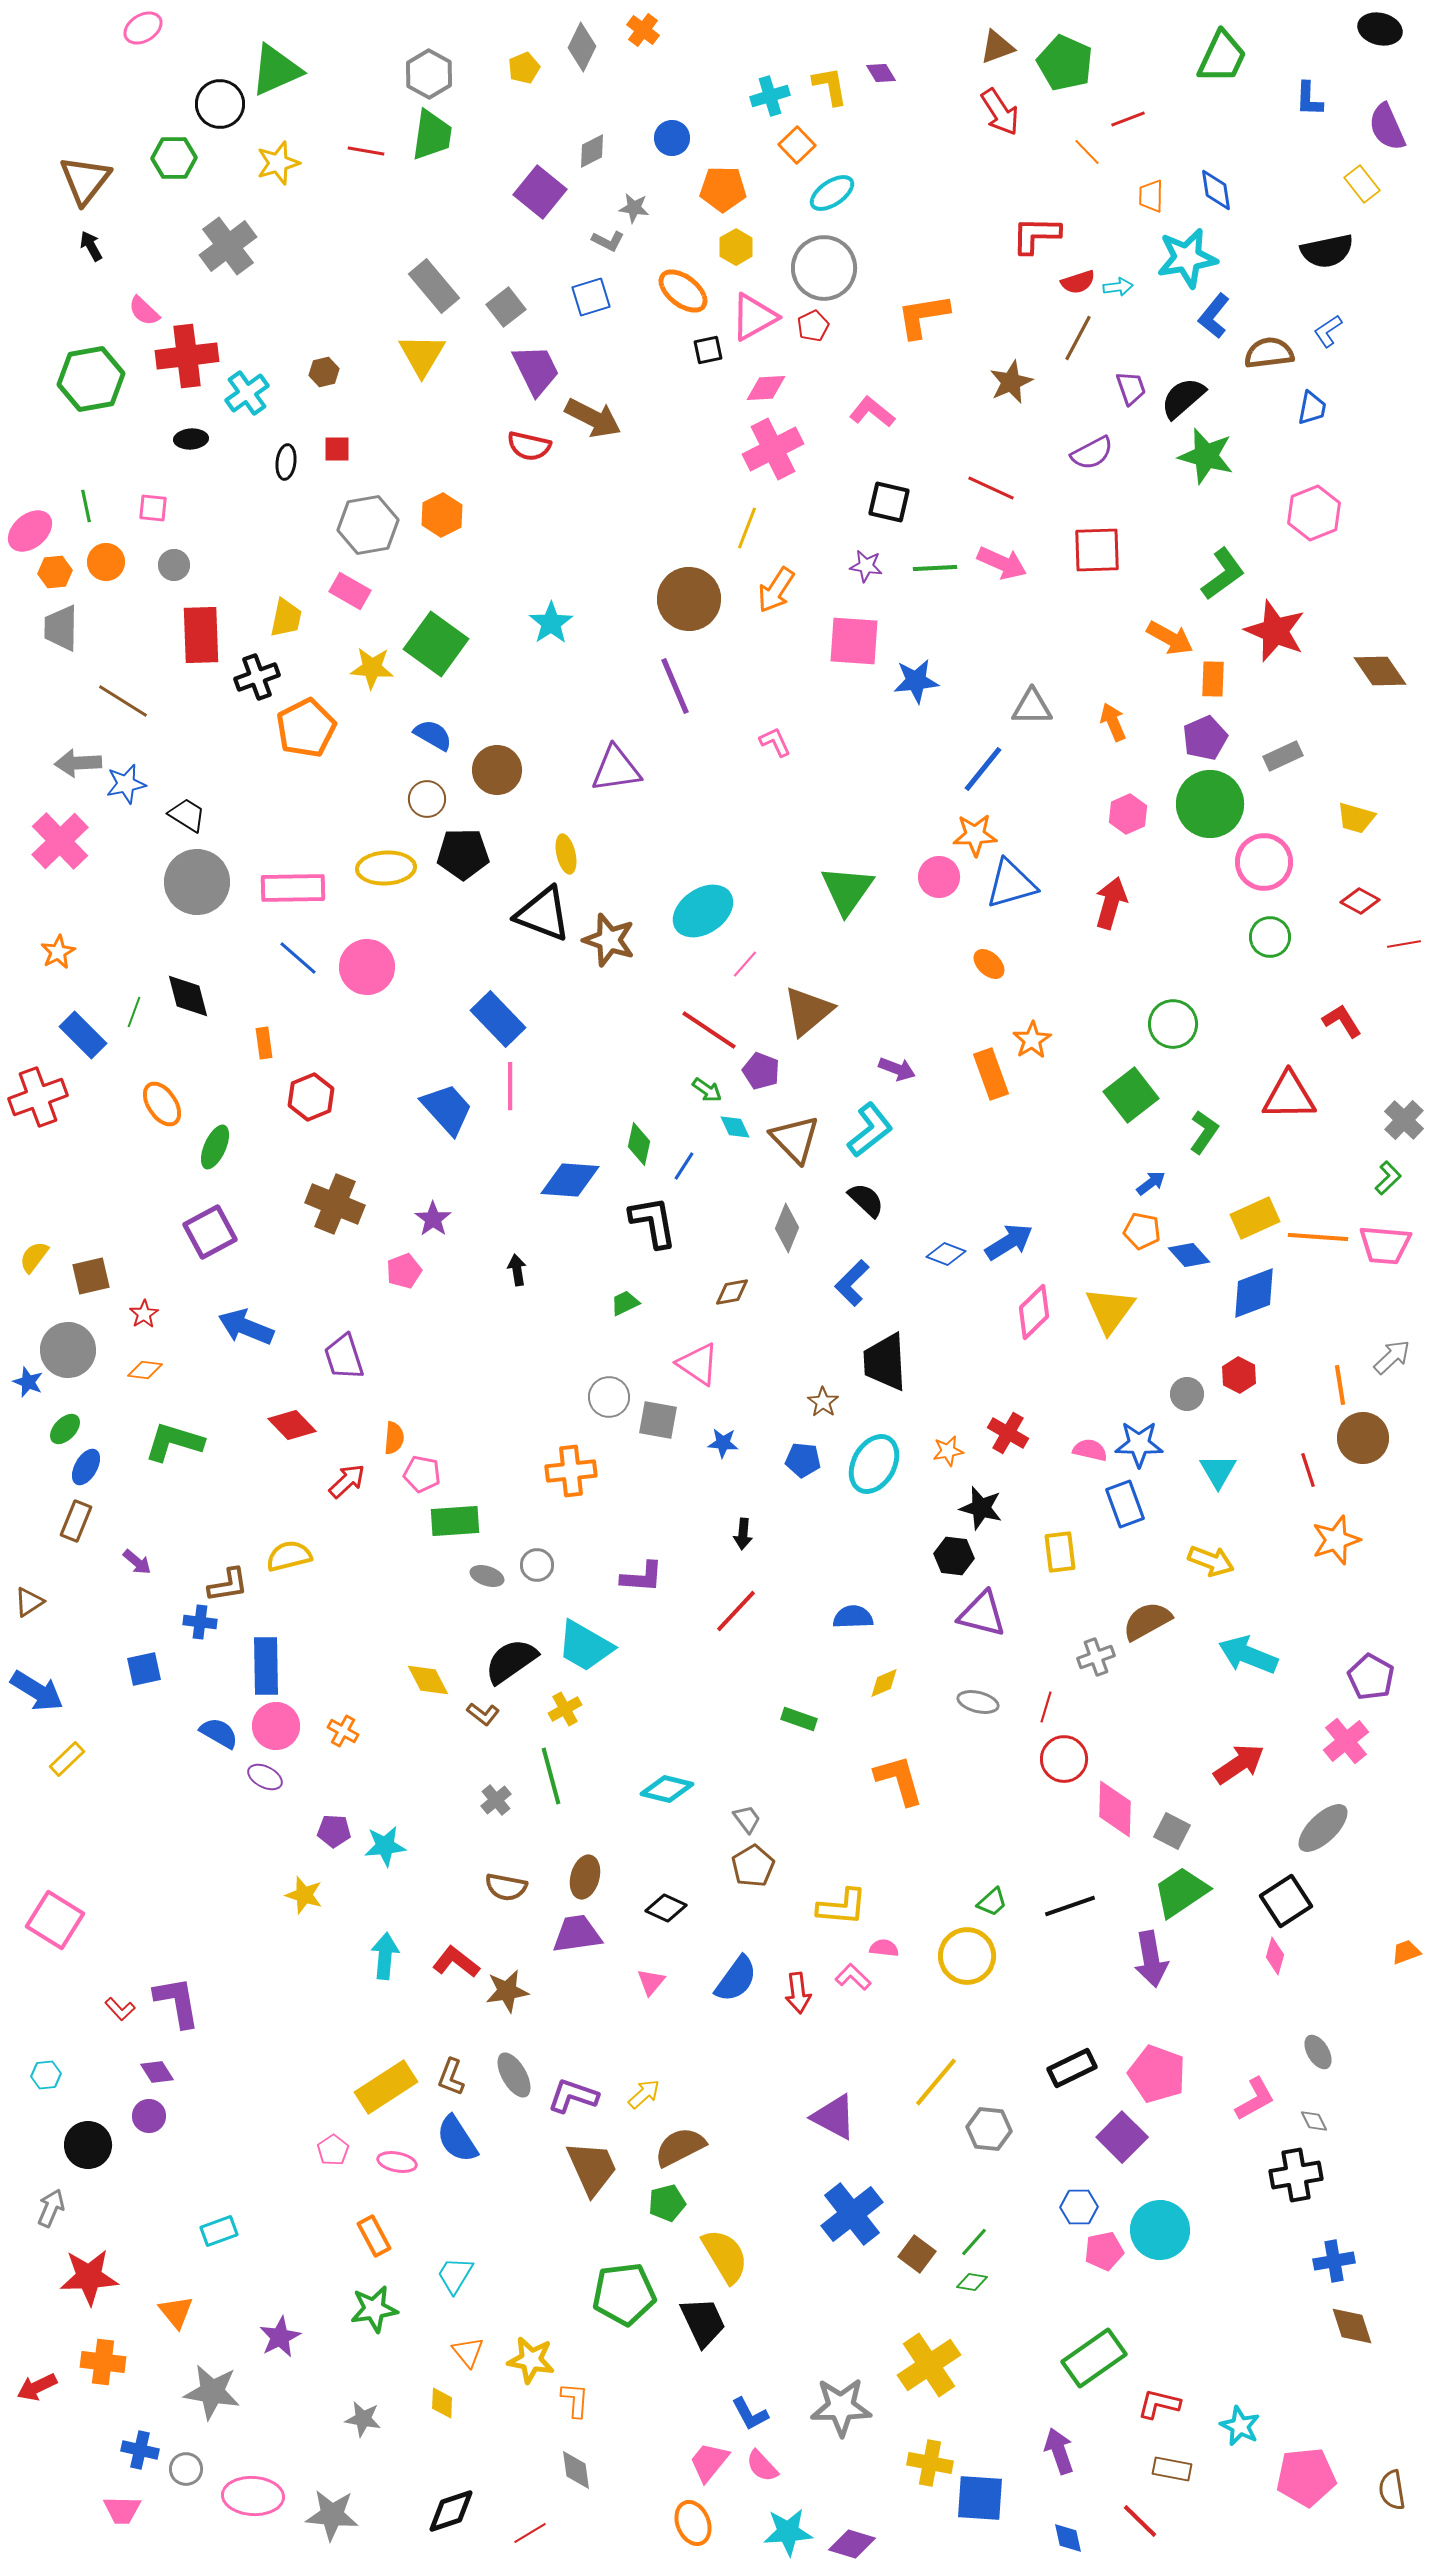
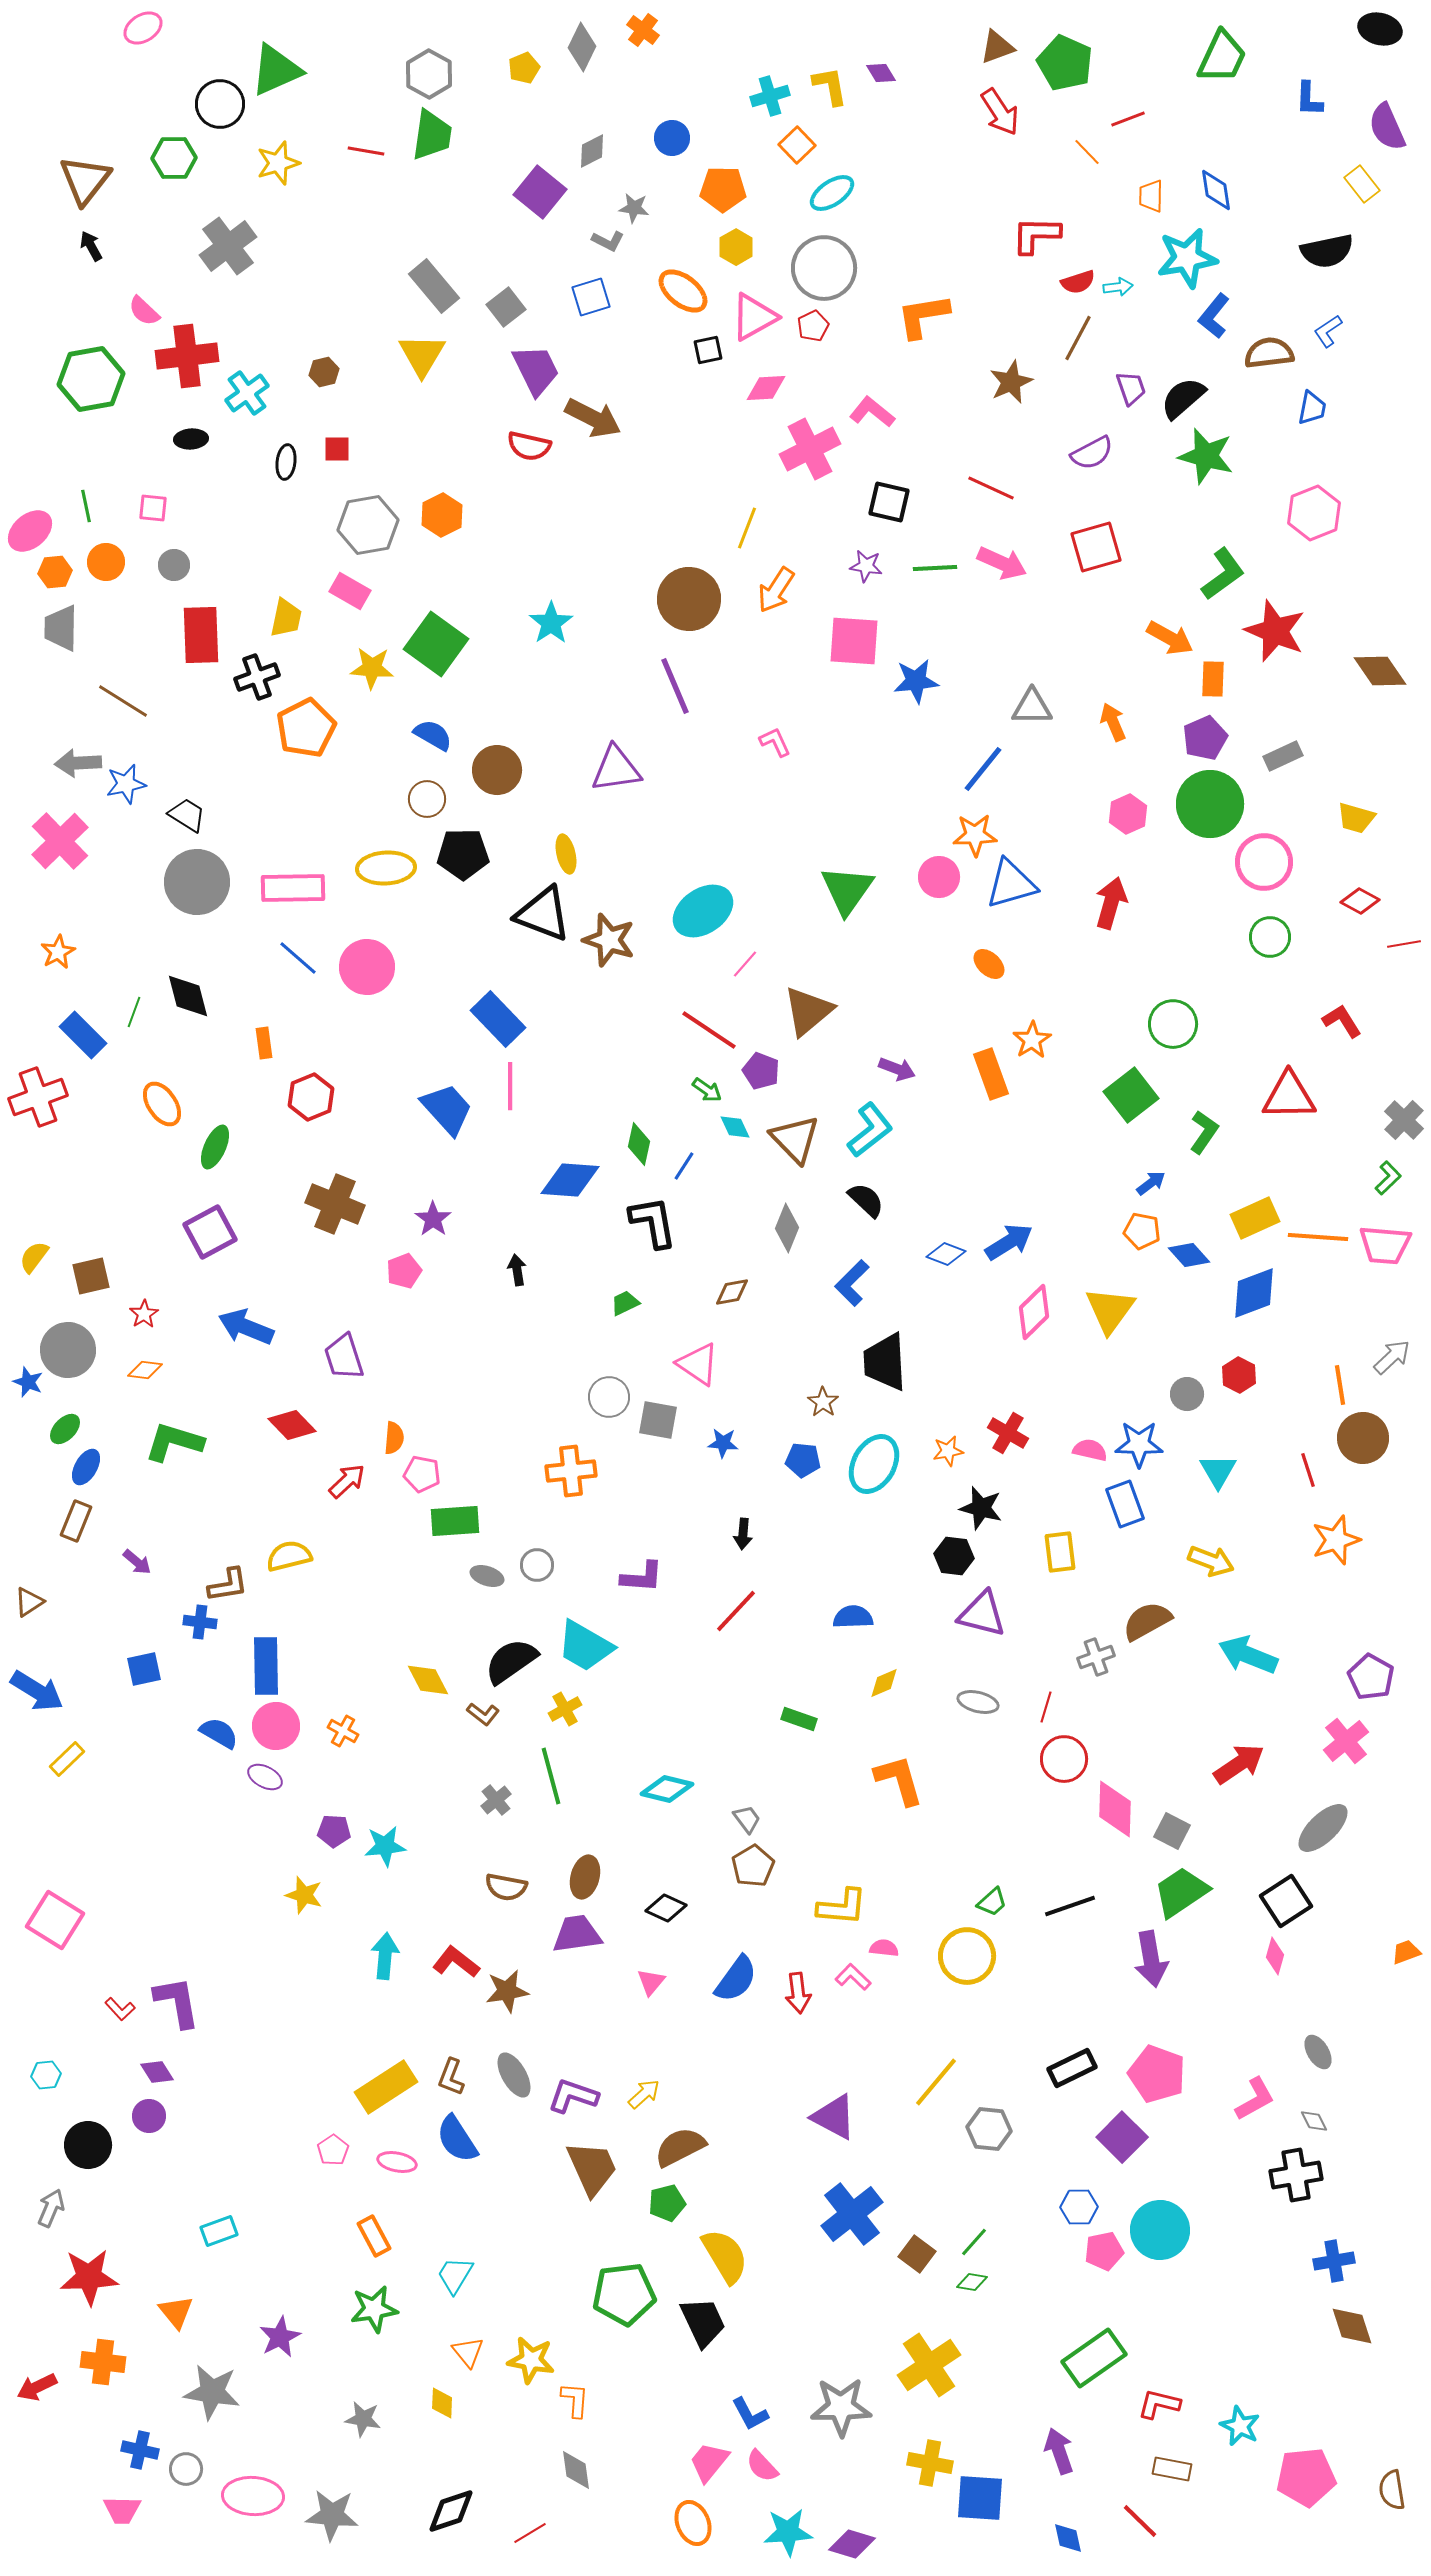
pink cross at (773, 449): moved 37 px right
red square at (1097, 550): moved 1 px left, 3 px up; rotated 14 degrees counterclockwise
